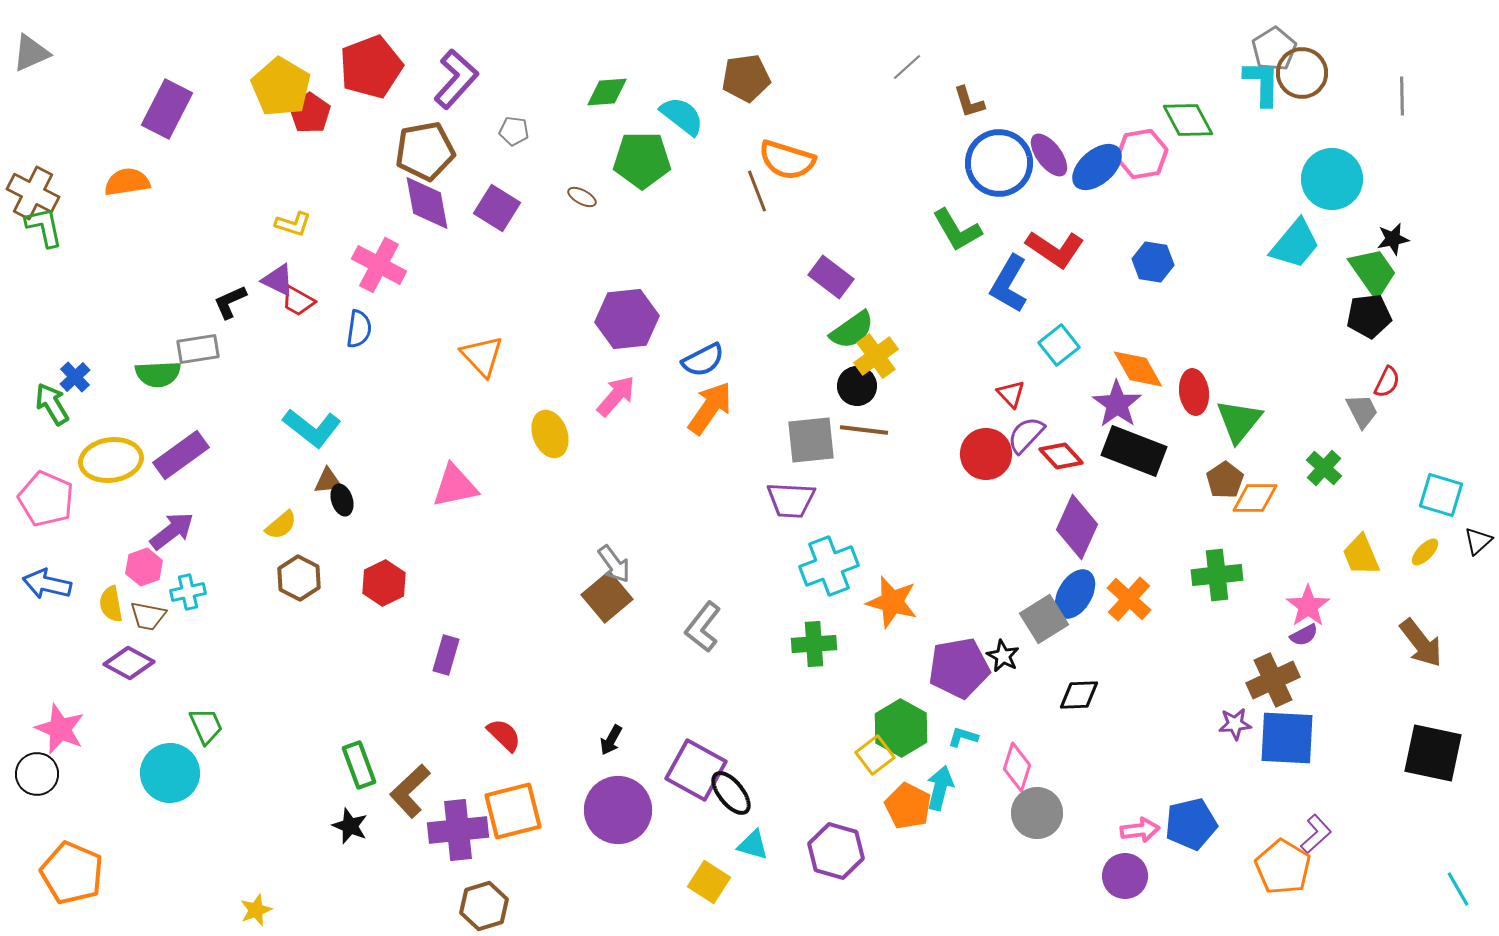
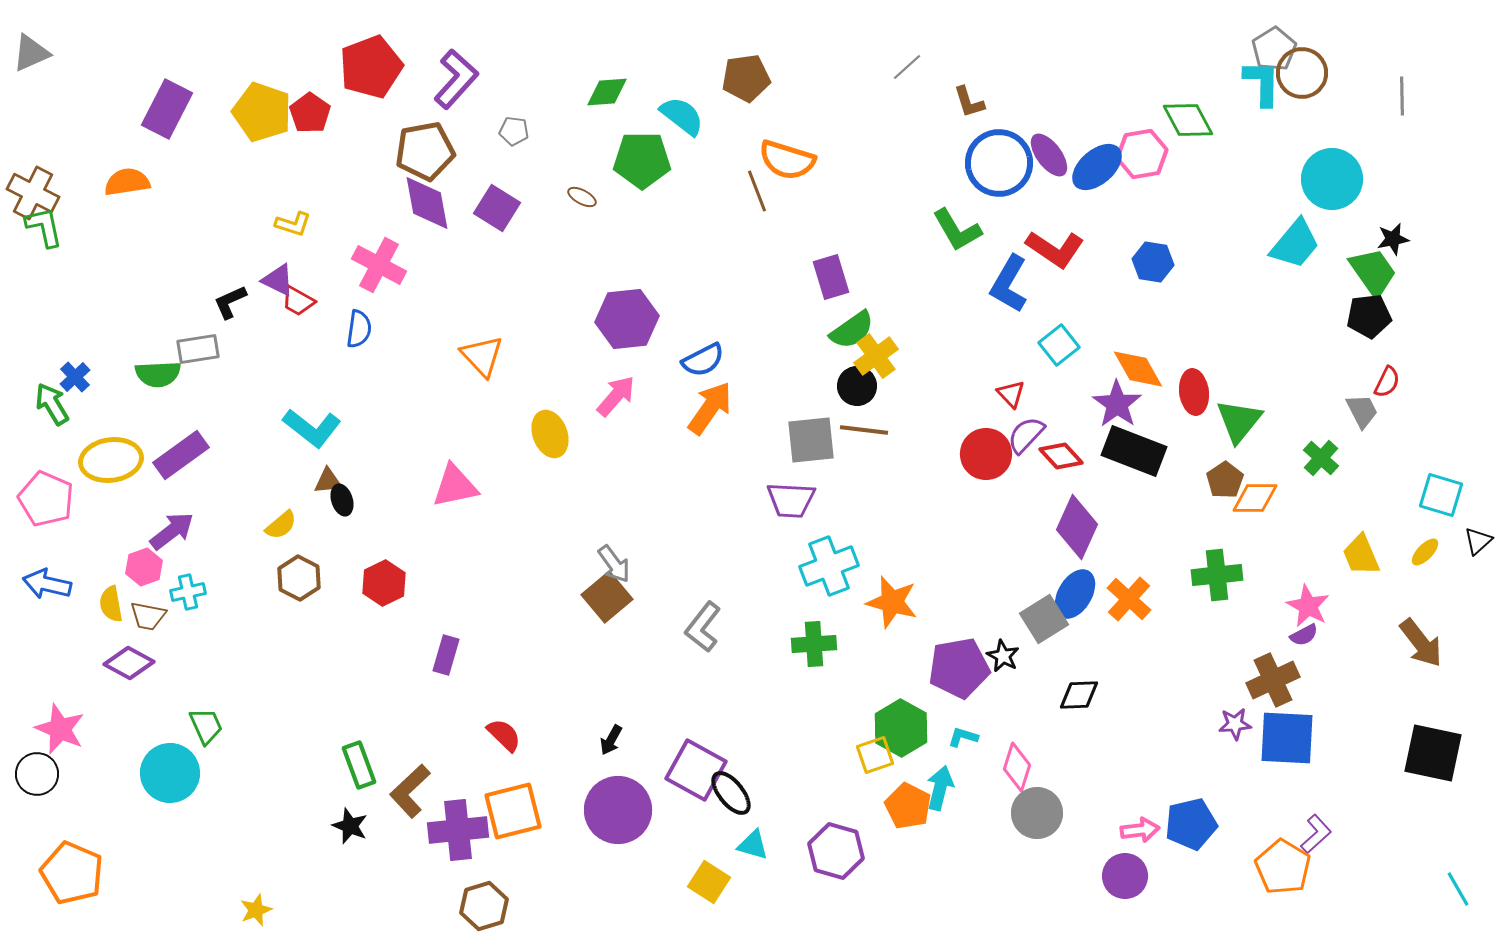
yellow pentagon at (281, 87): moved 19 px left, 25 px down; rotated 12 degrees counterclockwise
purple rectangle at (831, 277): rotated 36 degrees clockwise
green cross at (1324, 468): moved 3 px left, 10 px up
pink star at (1308, 606): rotated 9 degrees counterclockwise
yellow square at (875, 755): rotated 18 degrees clockwise
